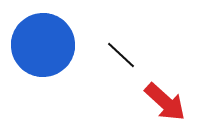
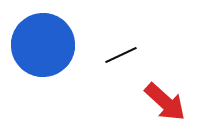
black line: rotated 68 degrees counterclockwise
